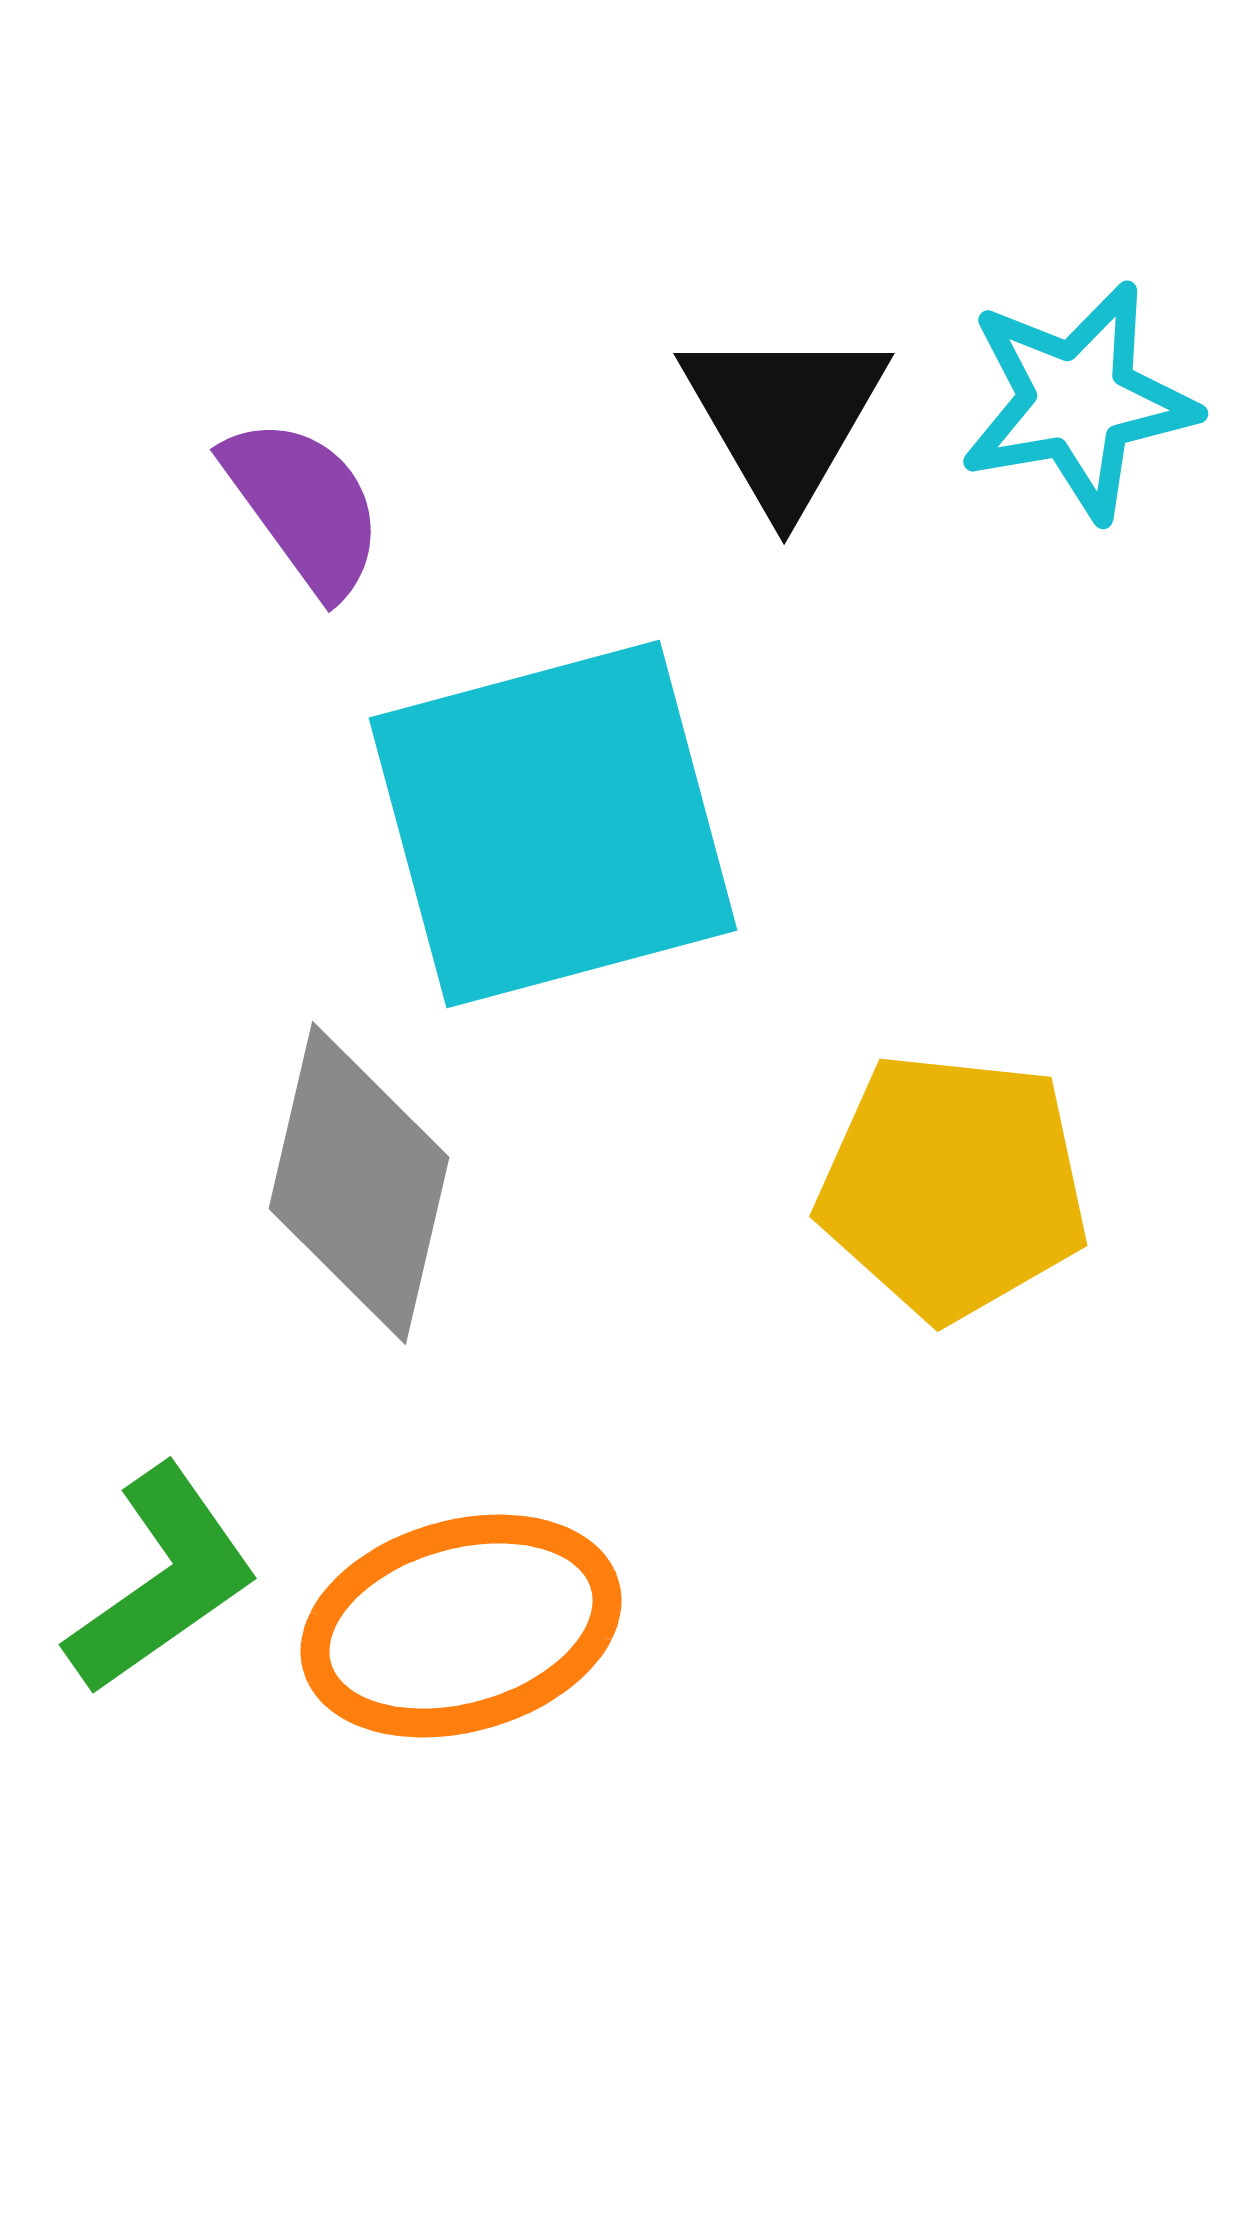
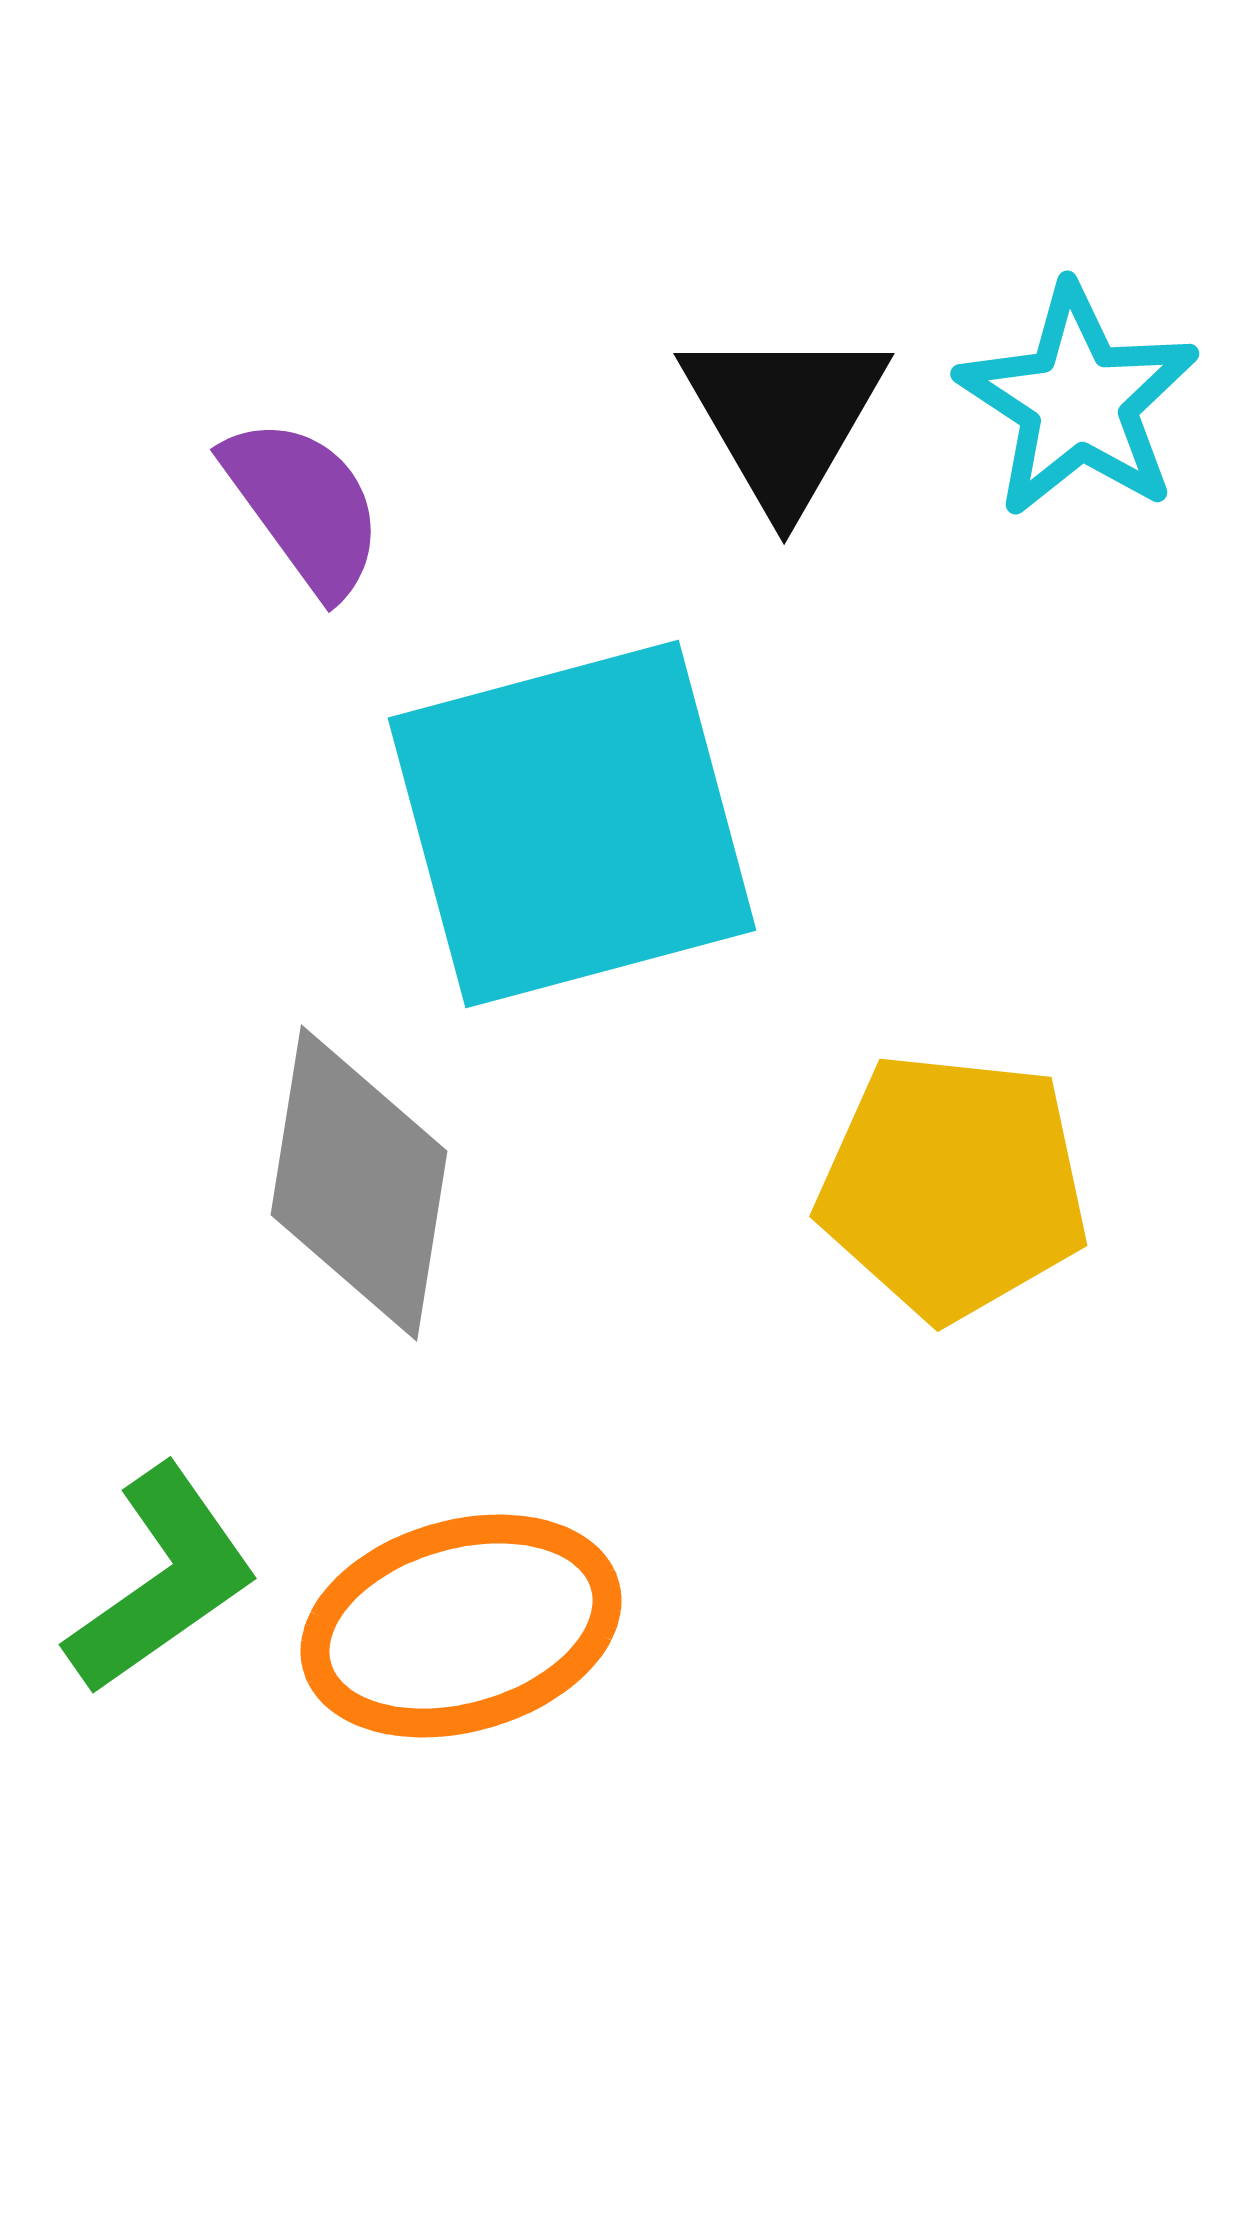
cyan star: rotated 29 degrees counterclockwise
cyan square: moved 19 px right
gray diamond: rotated 4 degrees counterclockwise
